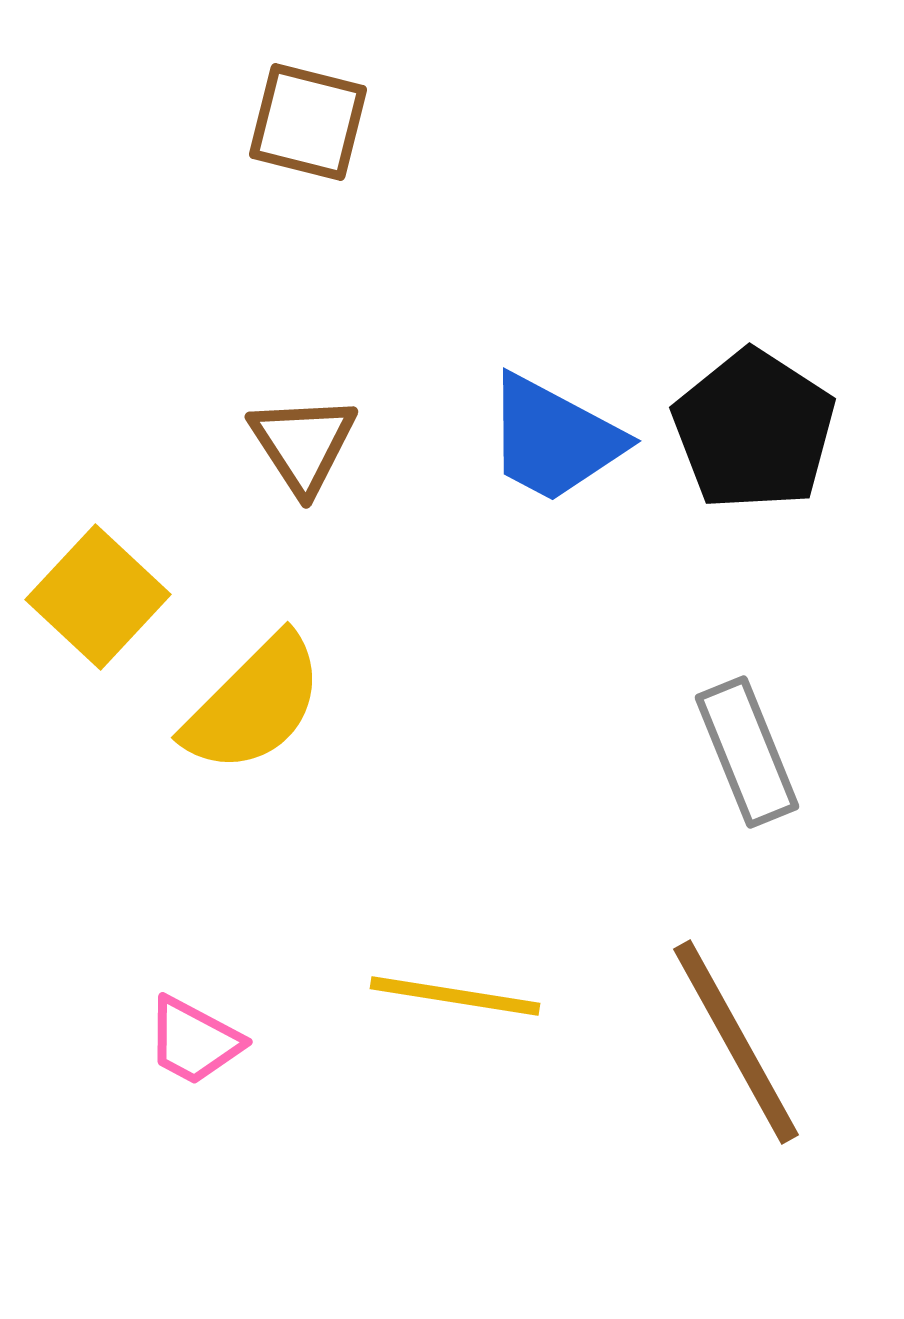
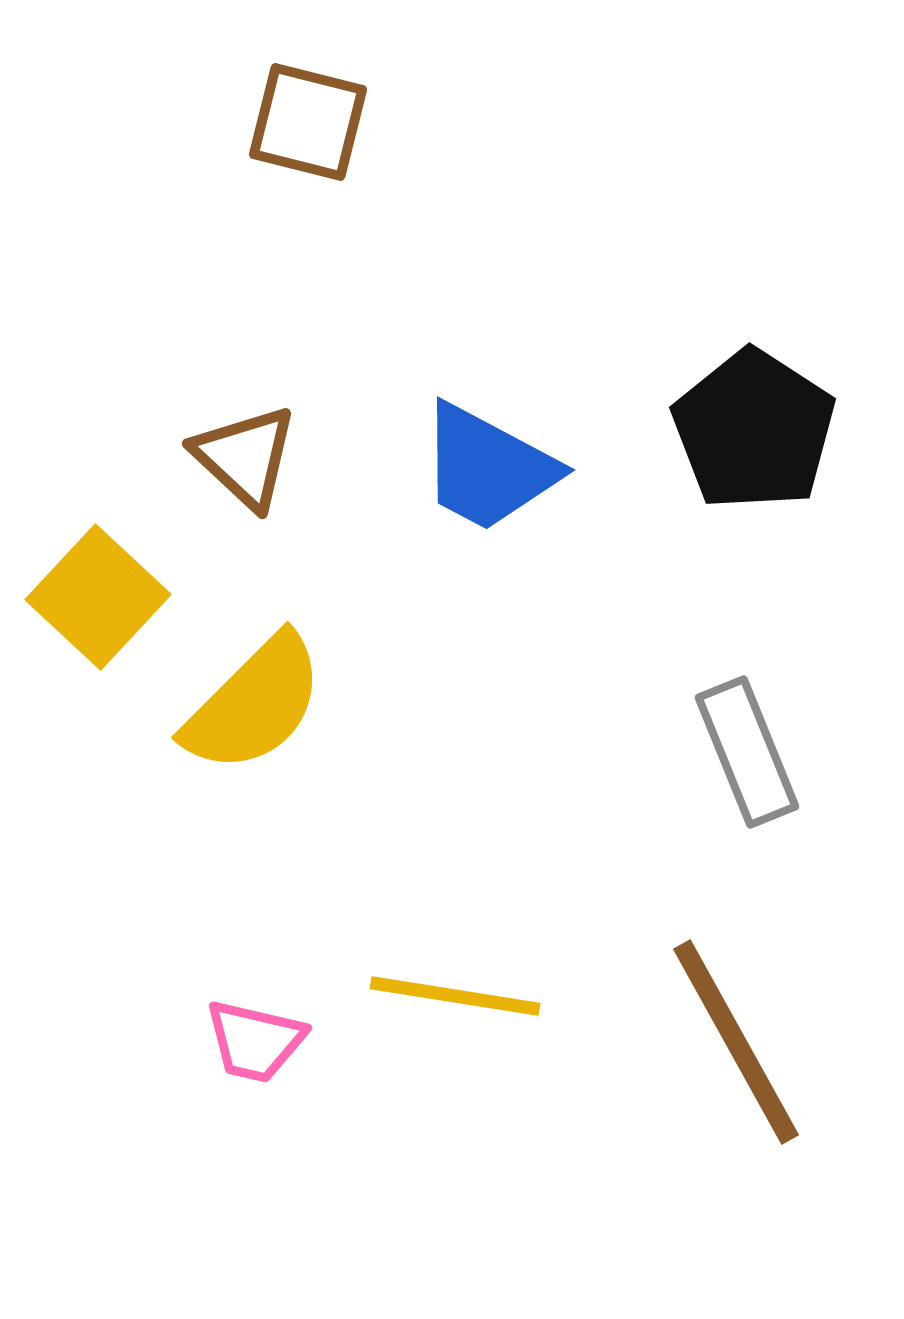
blue trapezoid: moved 66 px left, 29 px down
brown triangle: moved 58 px left, 13 px down; rotated 14 degrees counterclockwise
pink trapezoid: moved 61 px right; rotated 15 degrees counterclockwise
